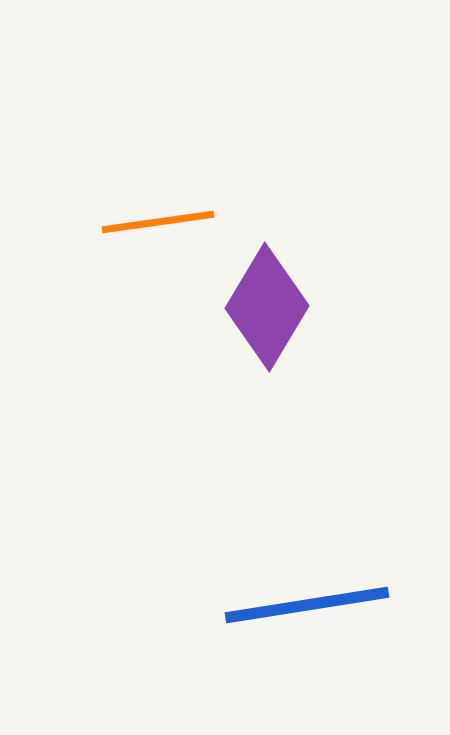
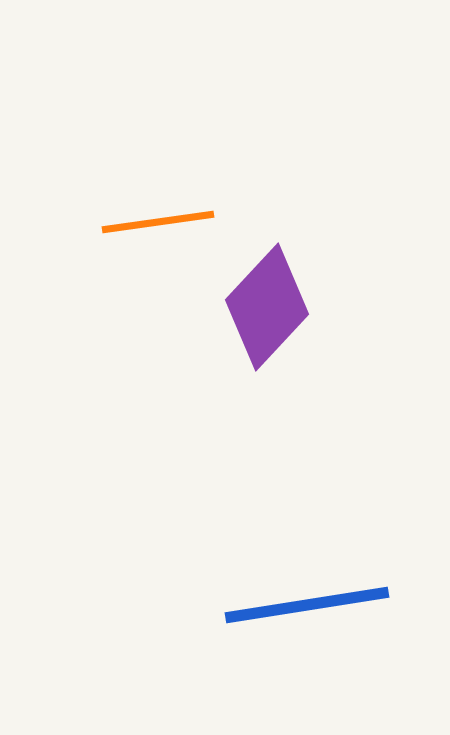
purple diamond: rotated 12 degrees clockwise
